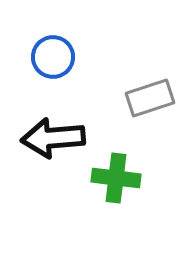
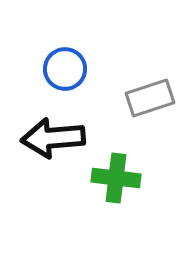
blue circle: moved 12 px right, 12 px down
